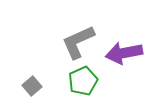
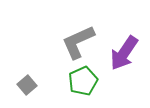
purple arrow: rotated 45 degrees counterclockwise
gray square: moved 5 px left, 1 px up
